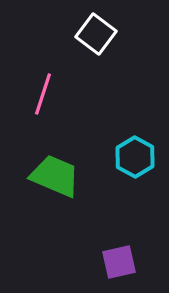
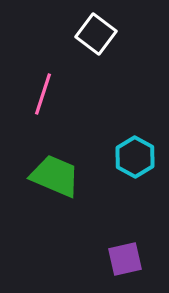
purple square: moved 6 px right, 3 px up
